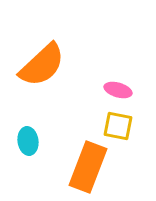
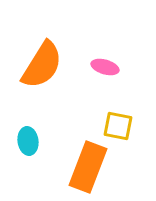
orange semicircle: rotated 15 degrees counterclockwise
pink ellipse: moved 13 px left, 23 px up
